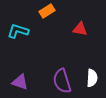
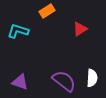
red triangle: rotated 42 degrees counterclockwise
purple semicircle: moved 2 px right; rotated 145 degrees clockwise
